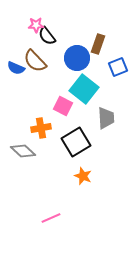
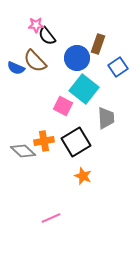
blue square: rotated 12 degrees counterclockwise
orange cross: moved 3 px right, 13 px down
